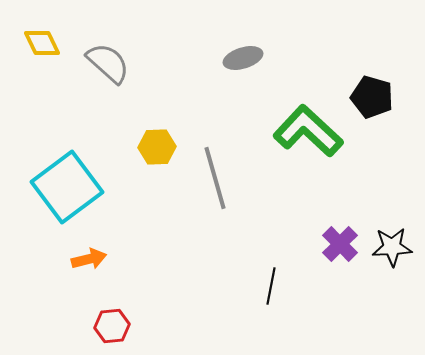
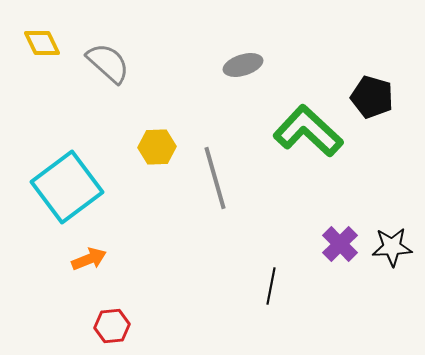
gray ellipse: moved 7 px down
orange arrow: rotated 8 degrees counterclockwise
